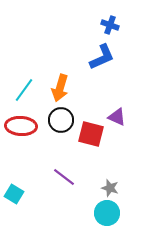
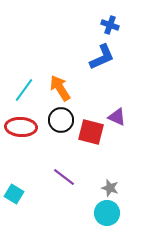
orange arrow: rotated 132 degrees clockwise
red ellipse: moved 1 px down
red square: moved 2 px up
